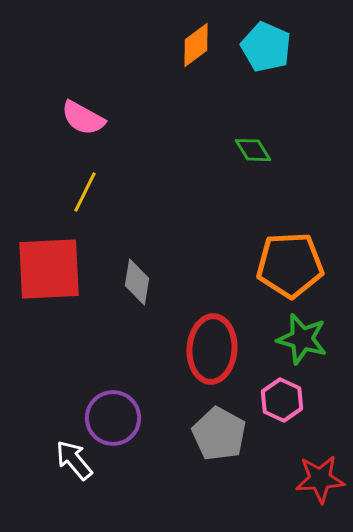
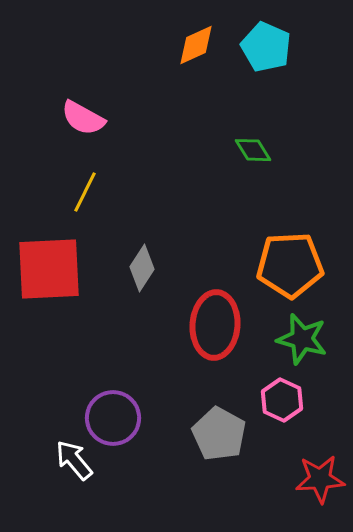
orange diamond: rotated 12 degrees clockwise
gray diamond: moved 5 px right, 14 px up; rotated 24 degrees clockwise
red ellipse: moved 3 px right, 24 px up
